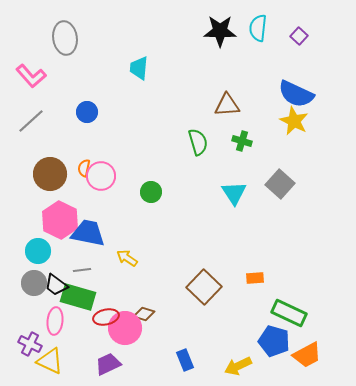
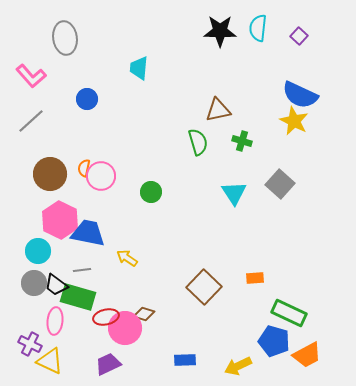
blue semicircle at (296, 94): moved 4 px right, 1 px down
brown triangle at (227, 105): moved 9 px left, 5 px down; rotated 8 degrees counterclockwise
blue circle at (87, 112): moved 13 px up
blue rectangle at (185, 360): rotated 70 degrees counterclockwise
